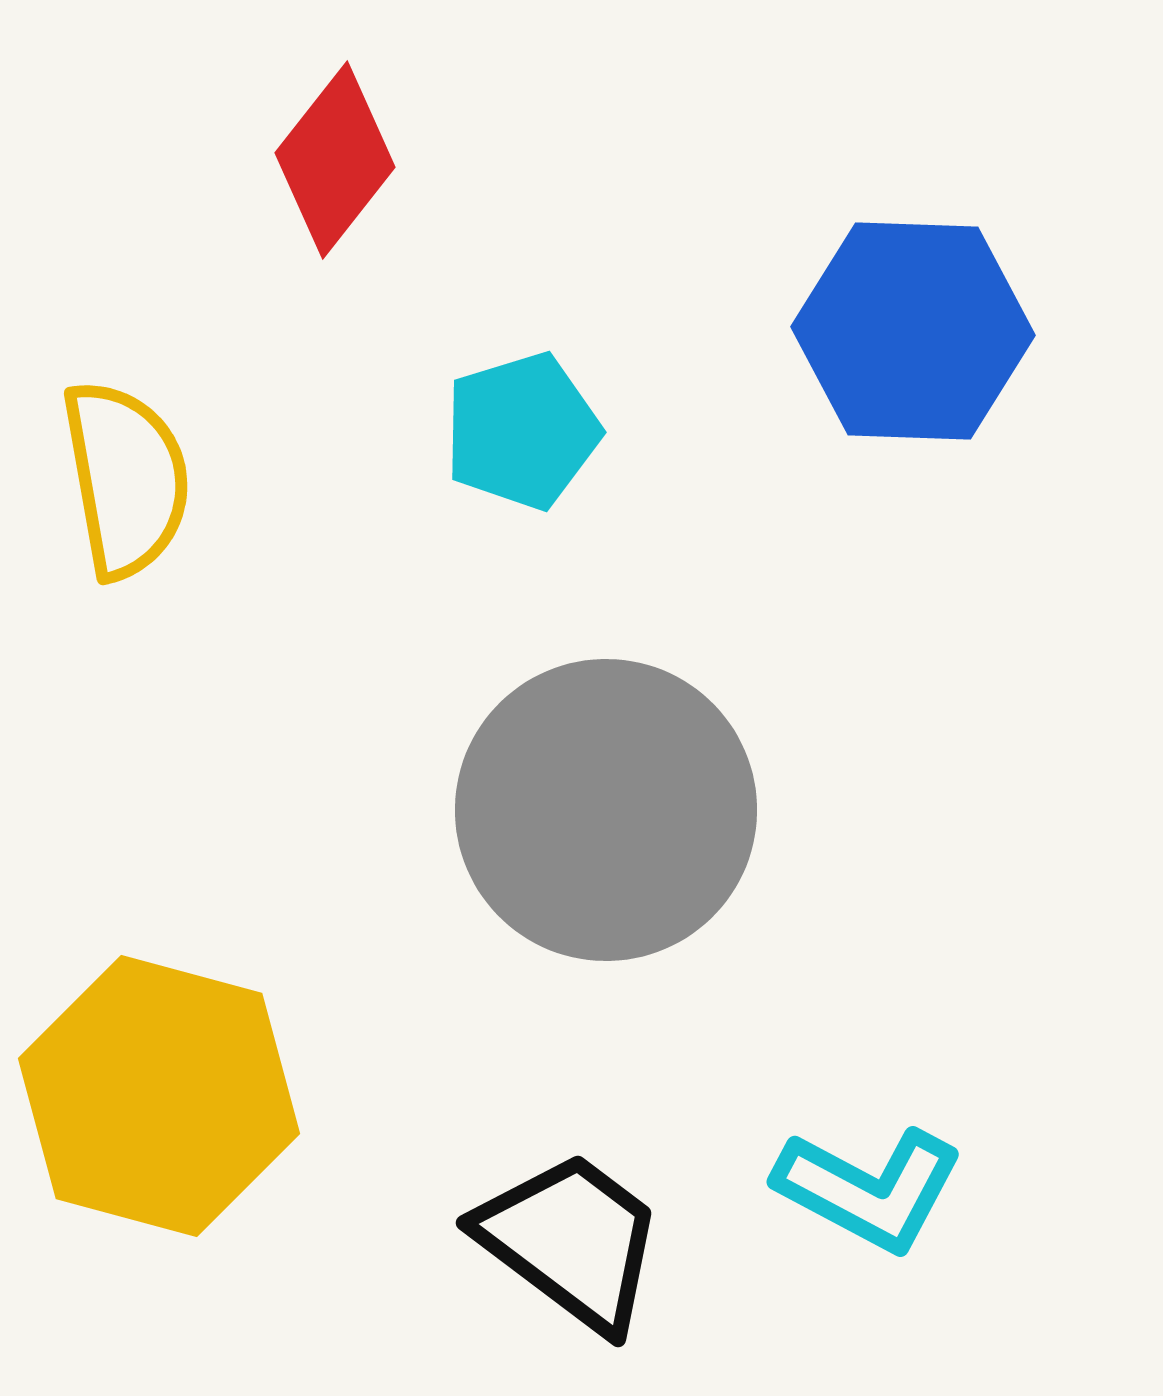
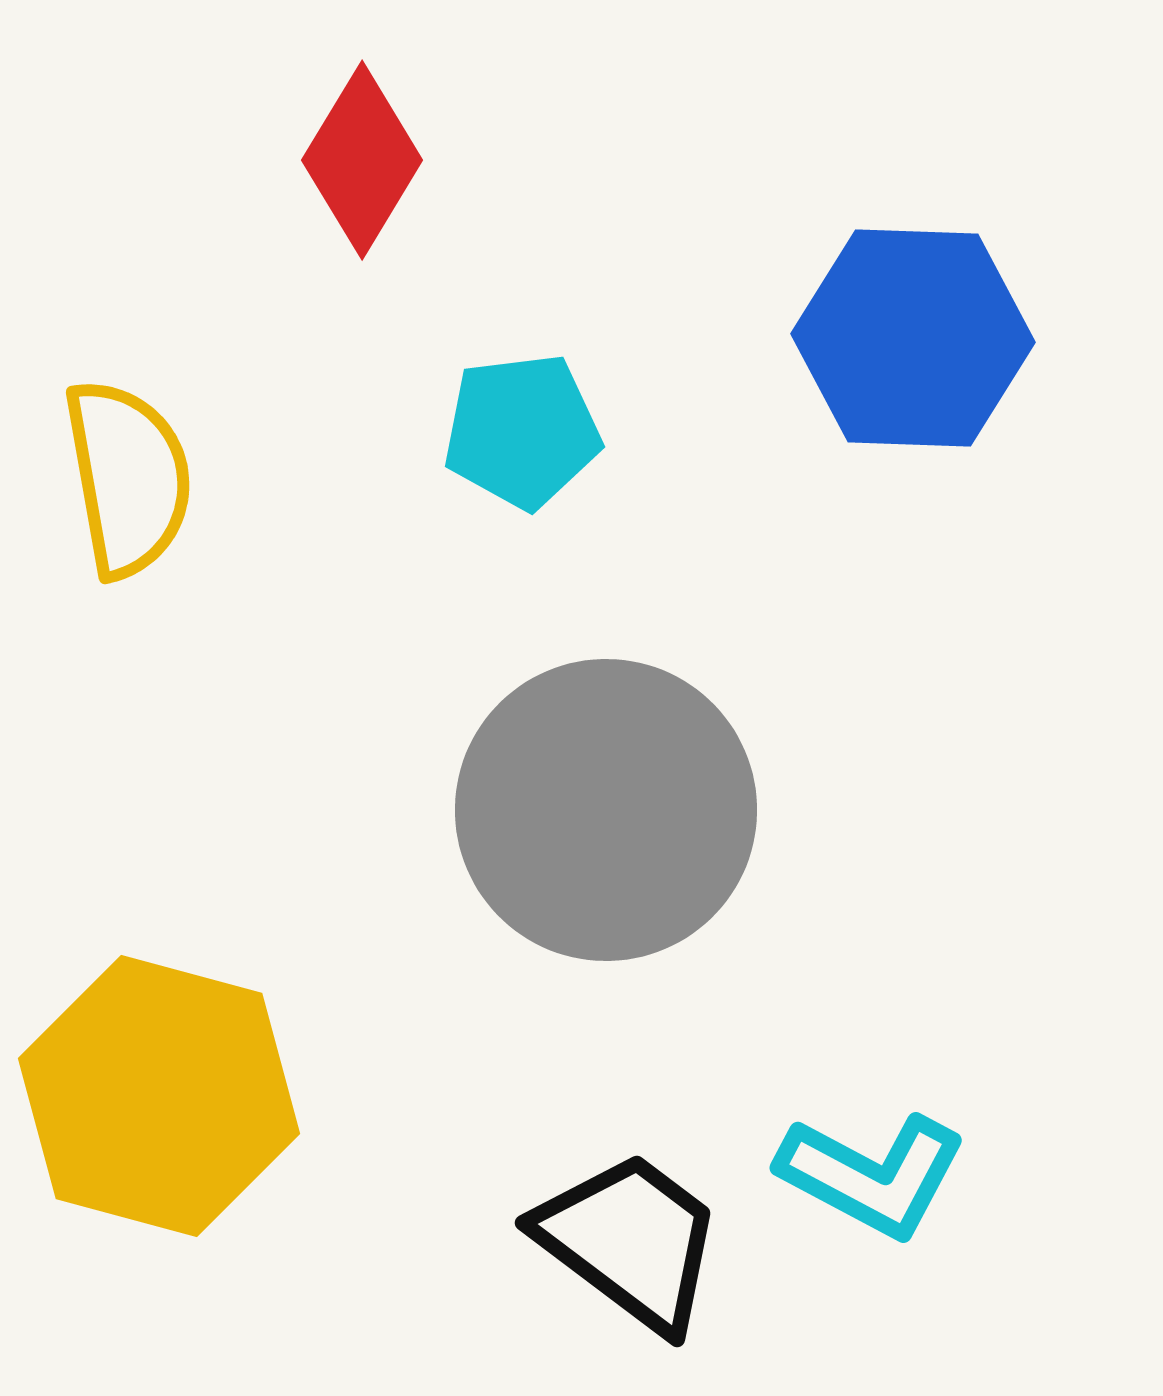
red diamond: moved 27 px right; rotated 7 degrees counterclockwise
blue hexagon: moved 7 px down
cyan pentagon: rotated 10 degrees clockwise
yellow semicircle: moved 2 px right, 1 px up
cyan L-shape: moved 3 px right, 14 px up
black trapezoid: moved 59 px right
